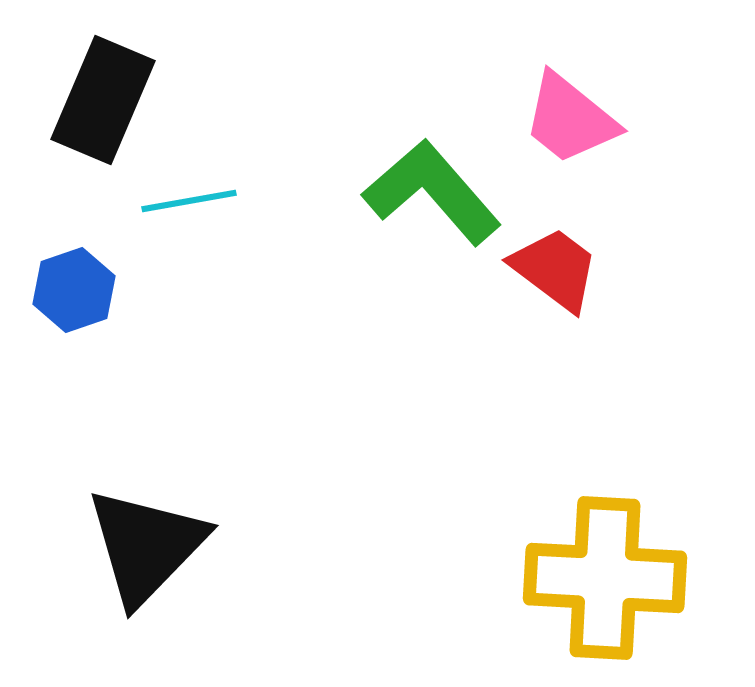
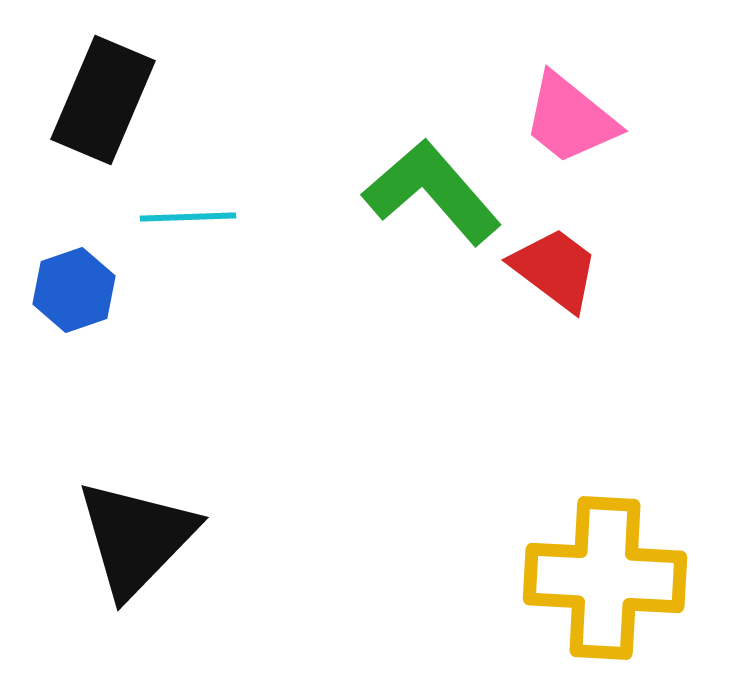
cyan line: moved 1 px left, 16 px down; rotated 8 degrees clockwise
black triangle: moved 10 px left, 8 px up
